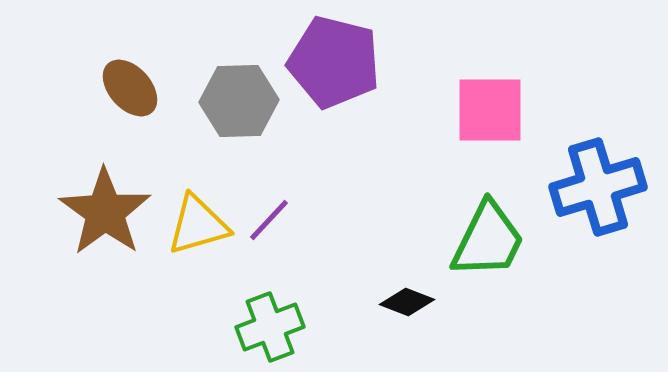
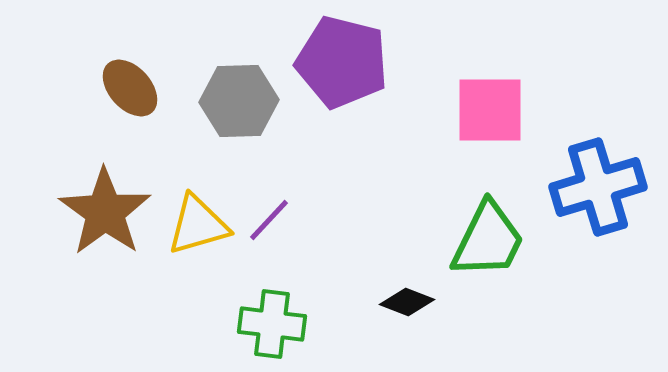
purple pentagon: moved 8 px right
green cross: moved 2 px right, 3 px up; rotated 28 degrees clockwise
